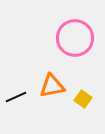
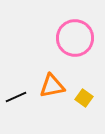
yellow square: moved 1 px right, 1 px up
